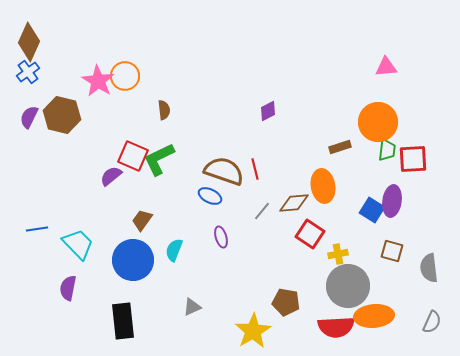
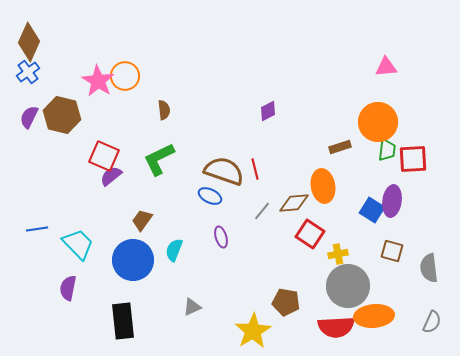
red square at (133, 156): moved 29 px left
